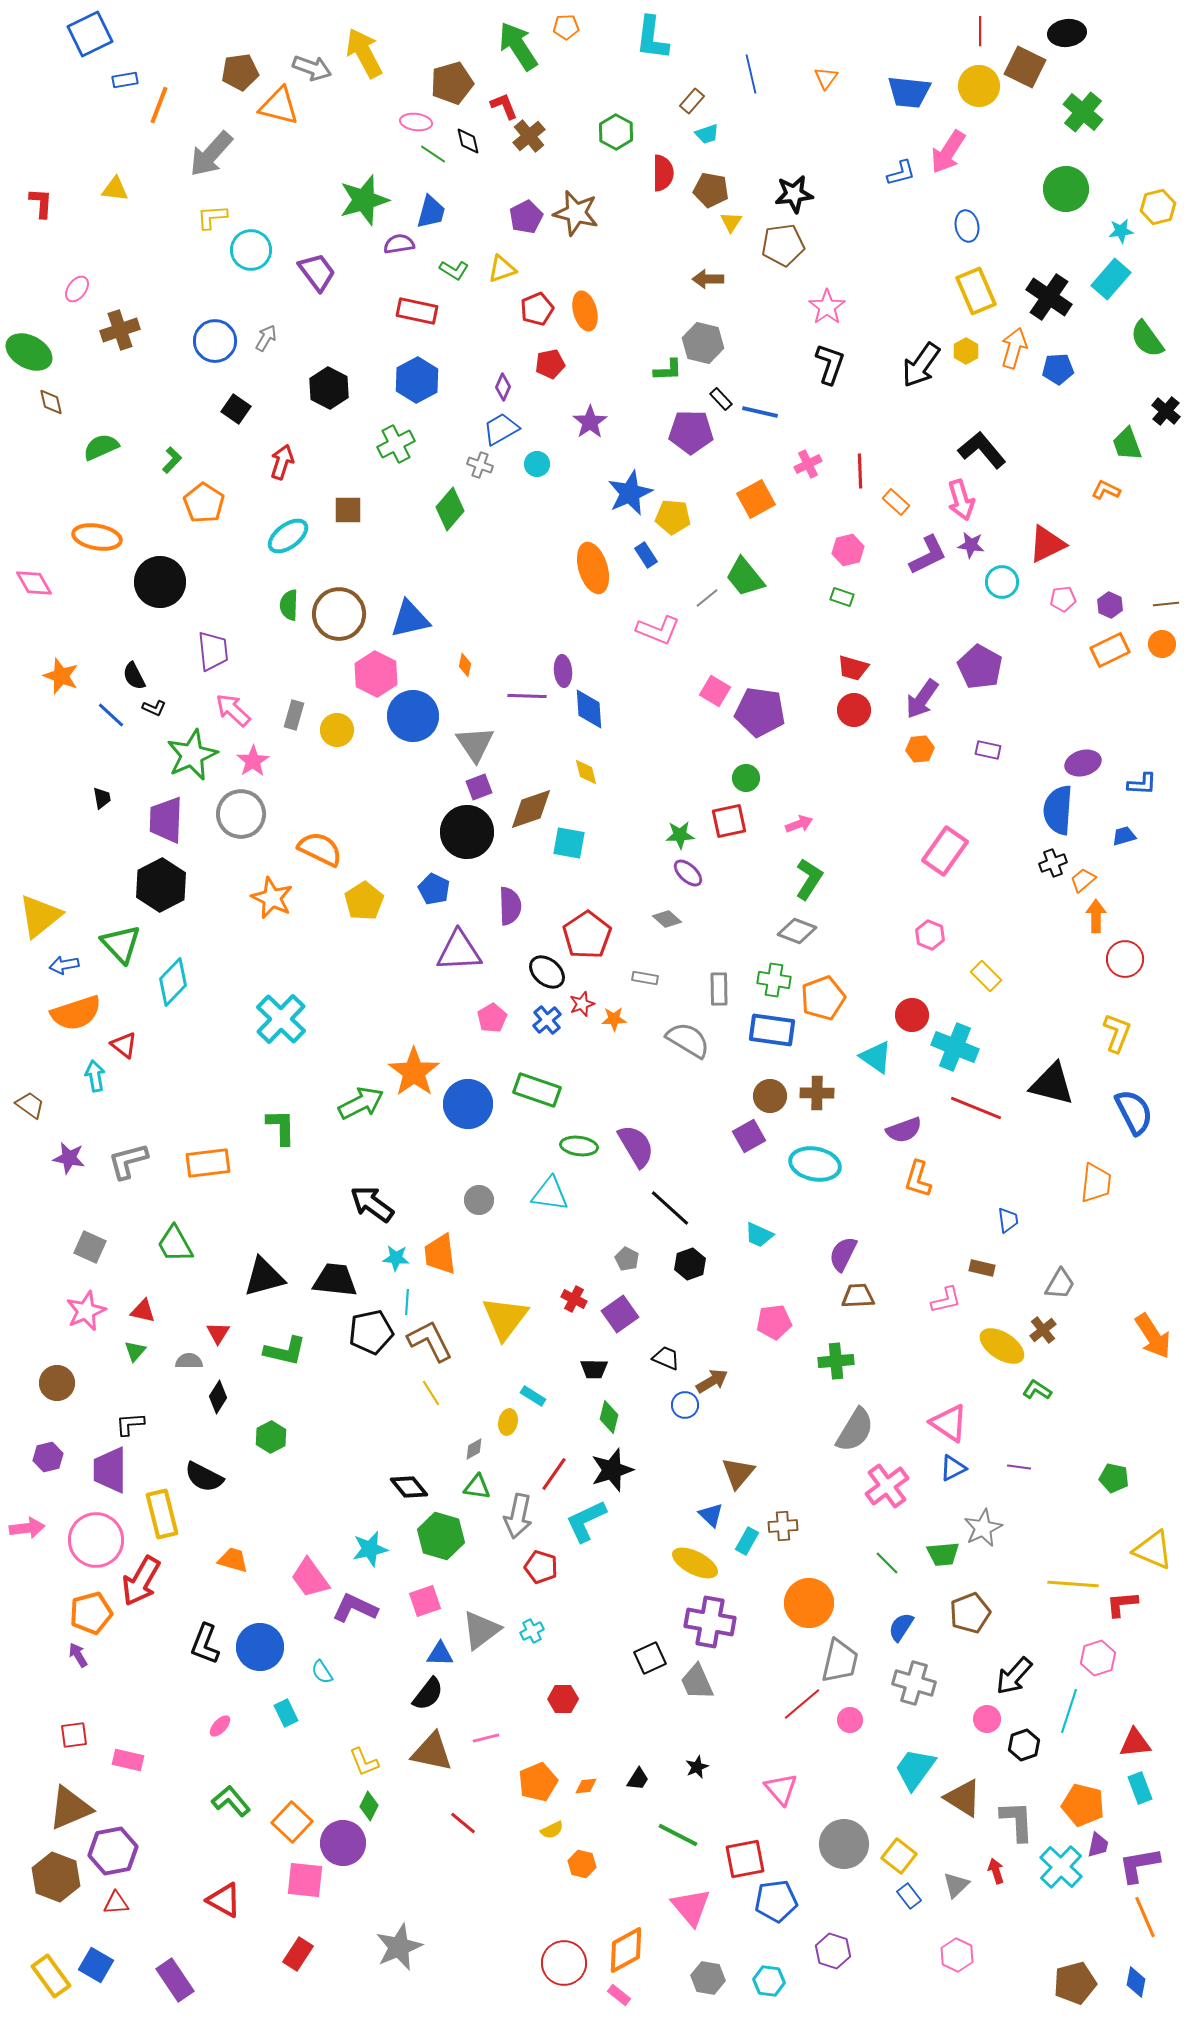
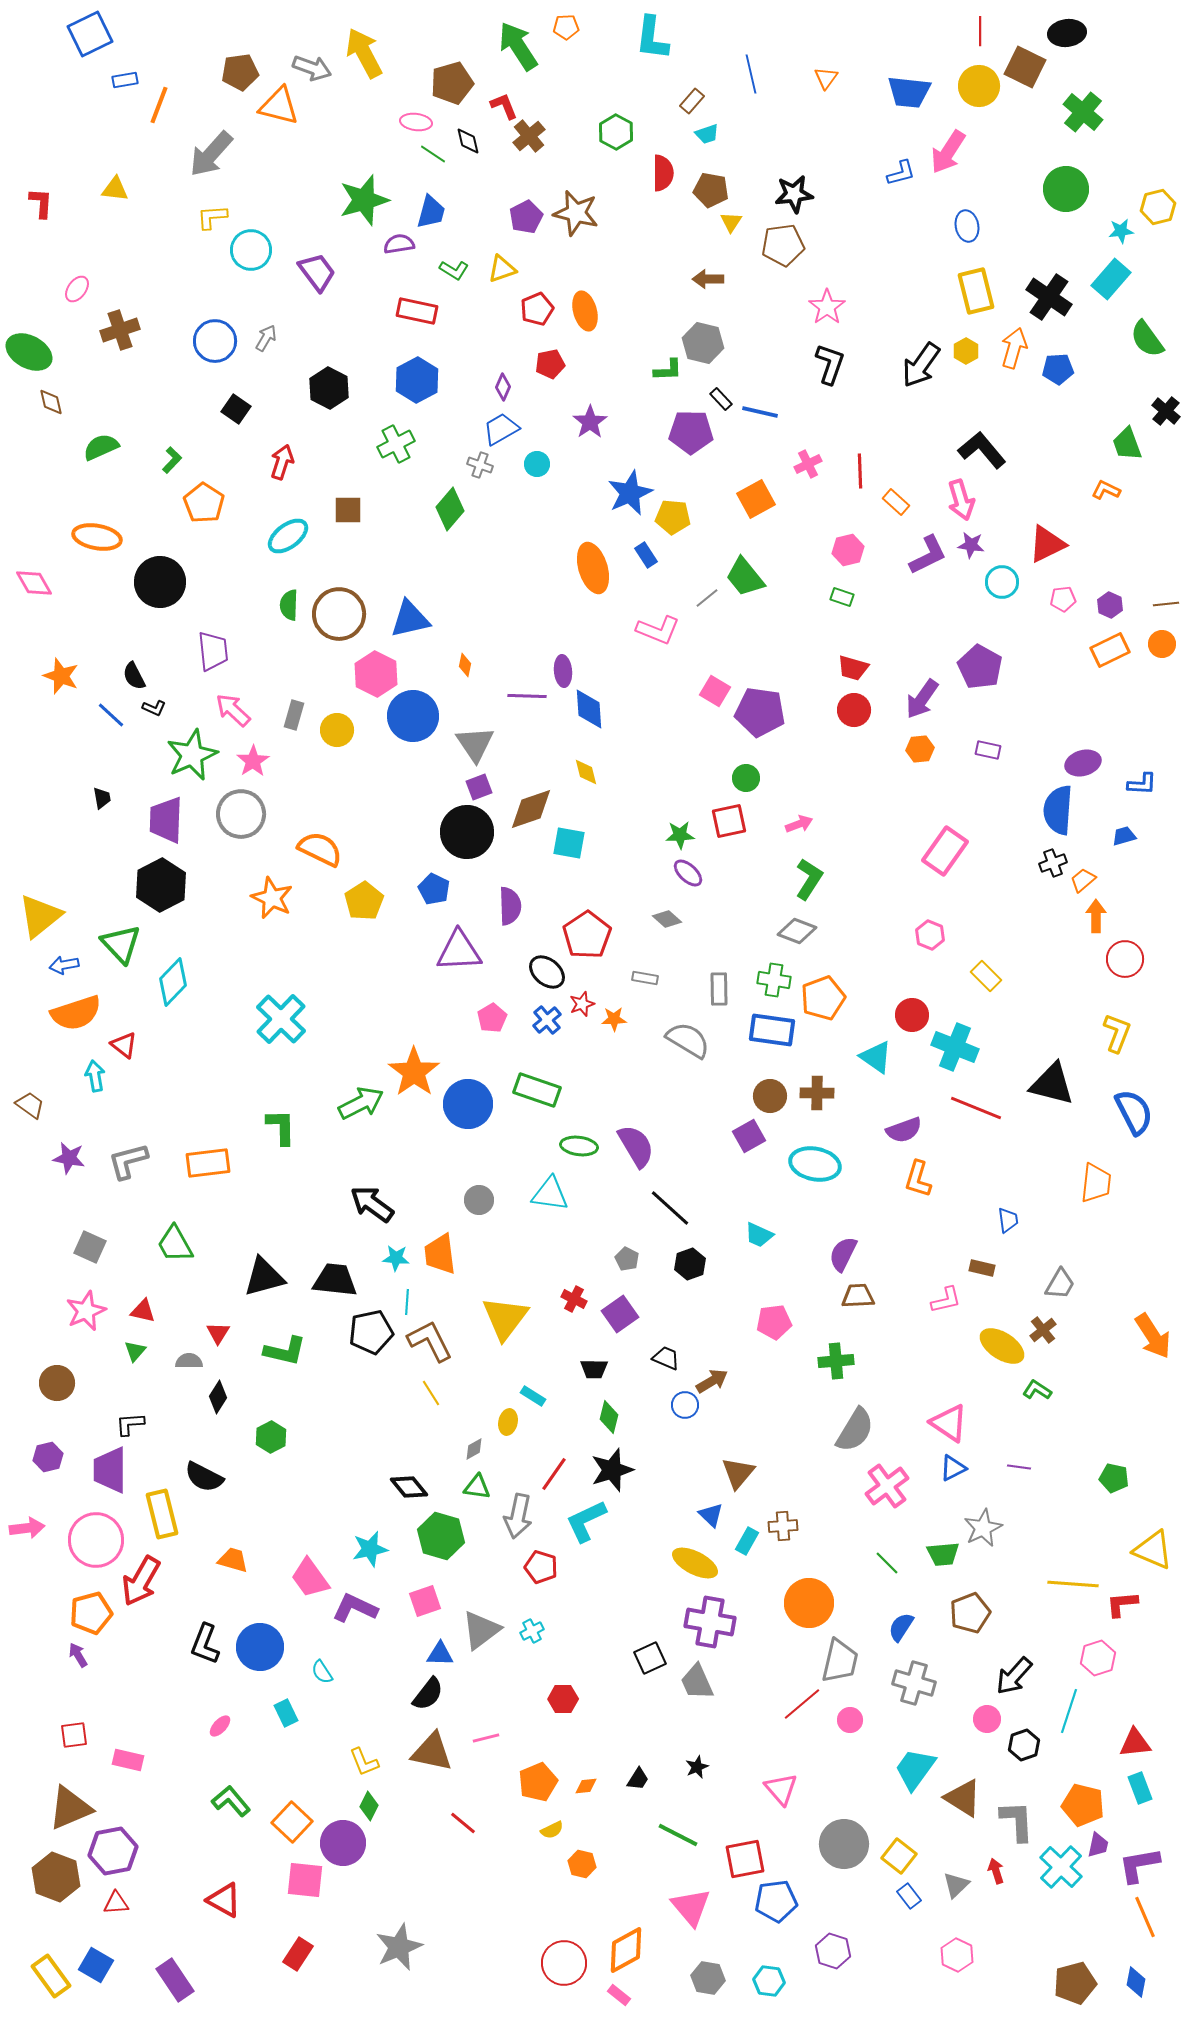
yellow rectangle at (976, 291): rotated 9 degrees clockwise
